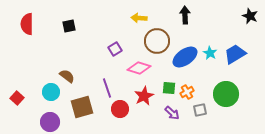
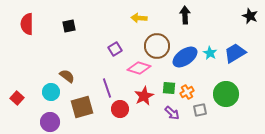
brown circle: moved 5 px down
blue trapezoid: moved 1 px up
